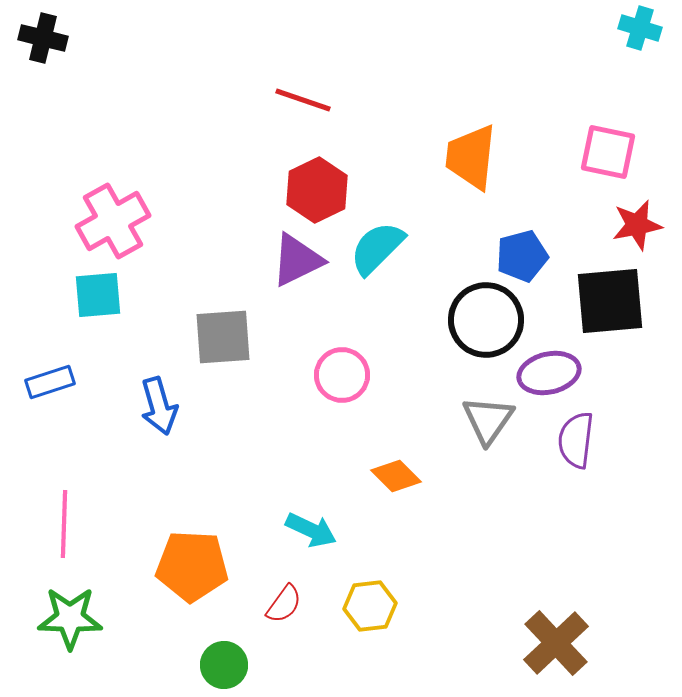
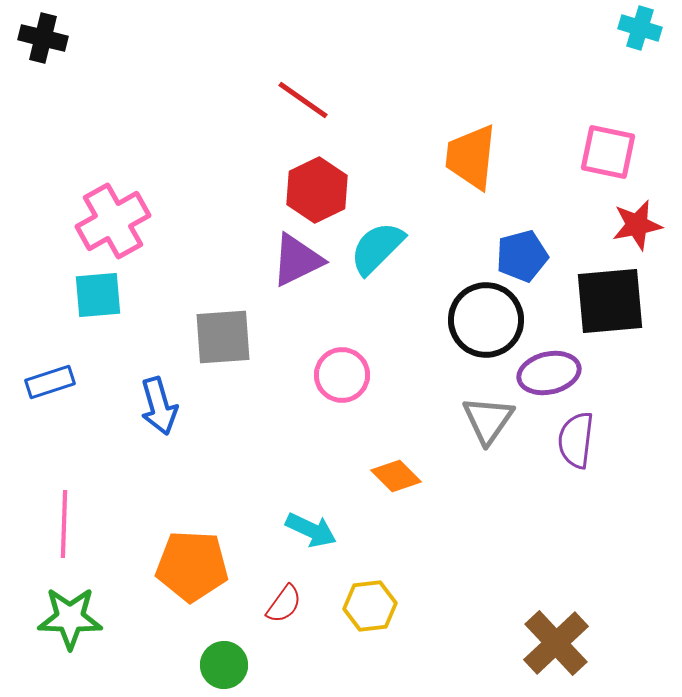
red line: rotated 16 degrees clockwise
